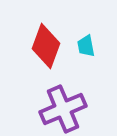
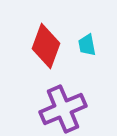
cyan trapezoid: moved 1 px right, 1 px up
